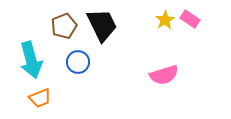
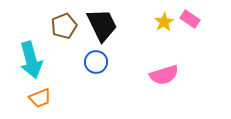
yellow star: moved 1 px left, 2 px down
blue circle: moved 18 px right
